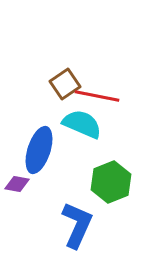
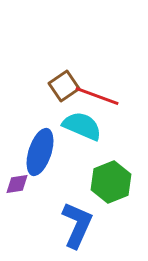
brown square: moved 1 px left, 2 px down
red line: rotated 9 degrees clockwise
cyan semicircle: moved 2 px down
blue ellipse: moved 1 px right, 2 px down
purple diamond: rotated 20 degrees counterclockwise
